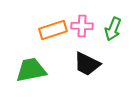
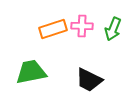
orange rectangle: moved 1 px up
black trapezoid: moved 2 px right, 16 px down
green trapezoid: moved 2 px down
